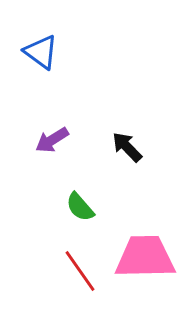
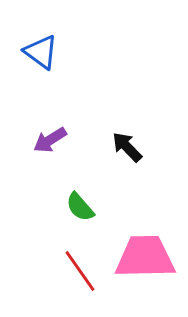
purple arrow: moved 2 px left
